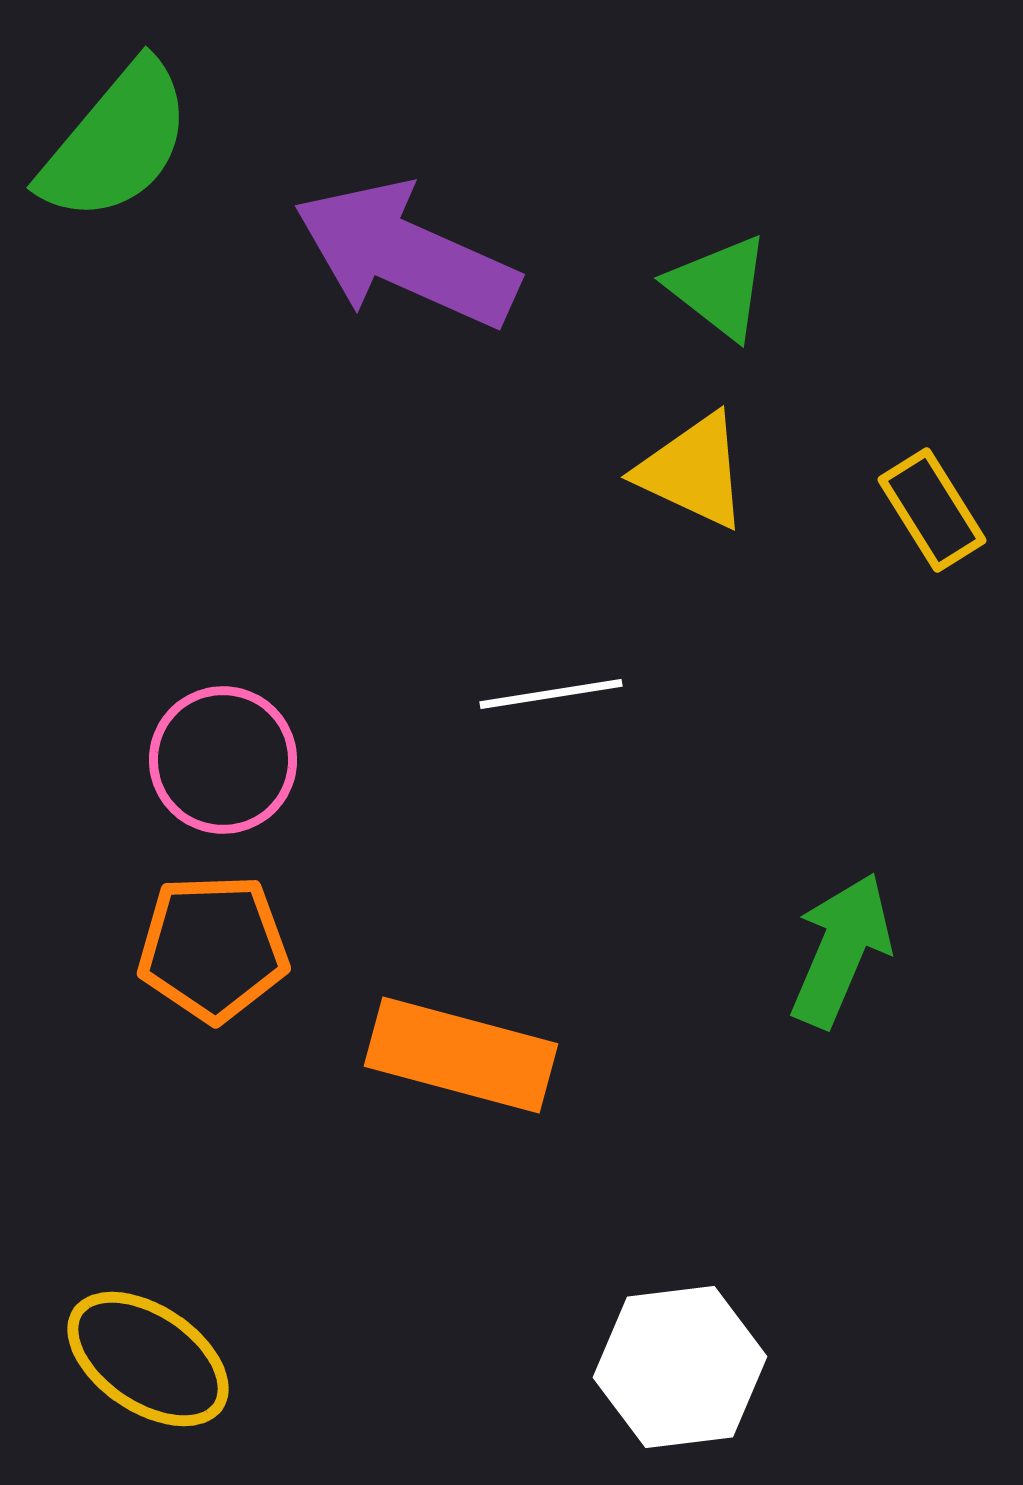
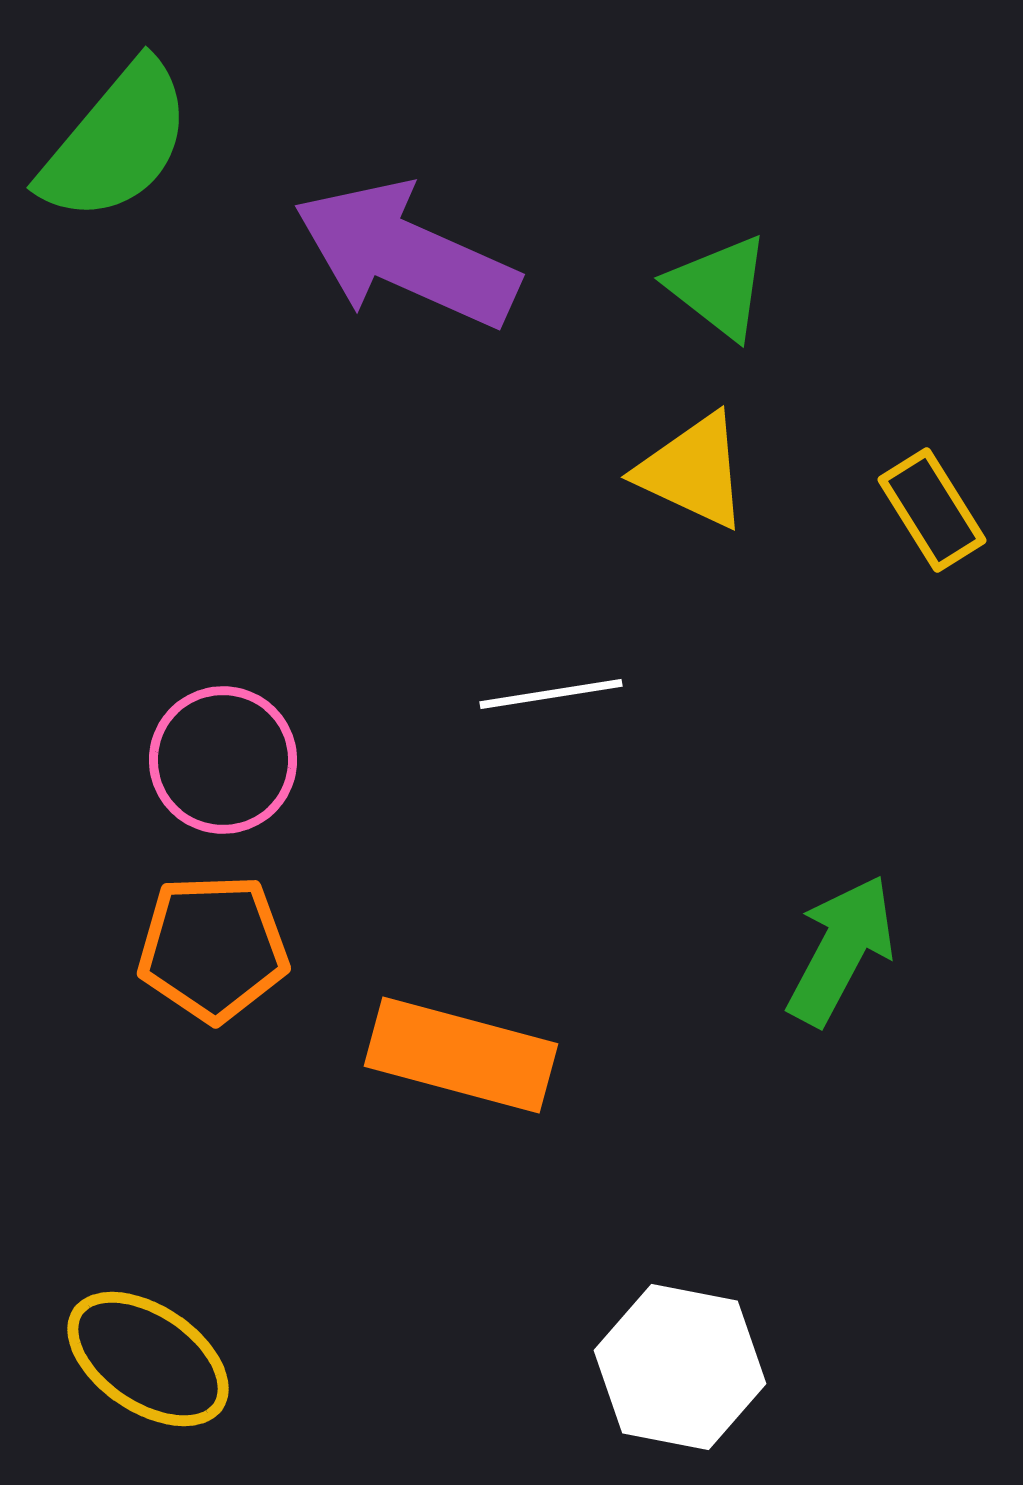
green arrow: rotated 5 degrees clockwise
white hexagon: rotated 18 degrees clockwise
